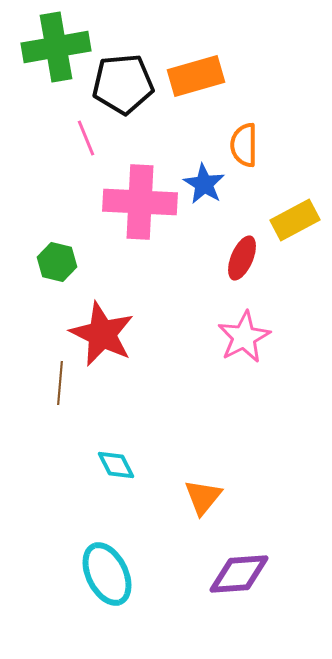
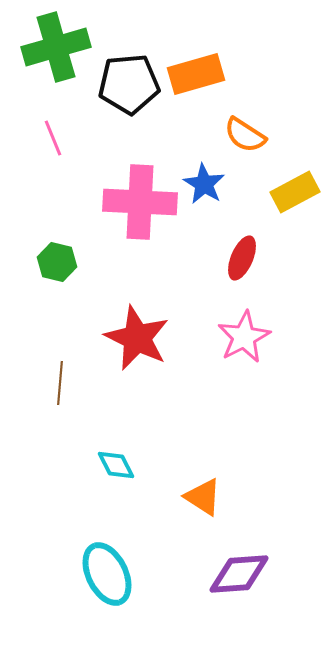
green cross: rotated 6 degrees counterclockwise
orange rectangle: moved 2 px up
black pentagon: moved 6 px right
pink line: moved 33 px left
orange semicircle: moved 1 px right, 10 px up; rotated 57 degrees counterclockwise
yellow rectangle: moved 28 px up
red star: moved 35 px right, 4 px down
orange triangle: rotated 36 degrees counterclockwise
